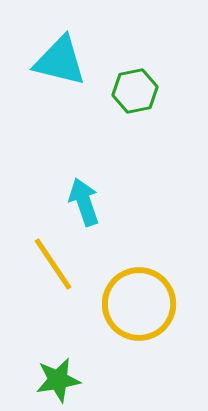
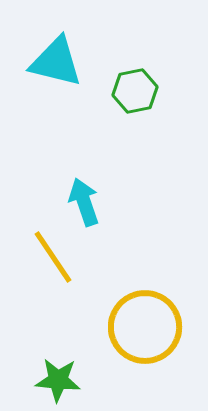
cyan triangle: moved 4 px left, 1 px down
yellow line: moved 7 px up
yellow circle: moved 6 px right, 23 px down
green star: rotated 15 degrees clockwise
